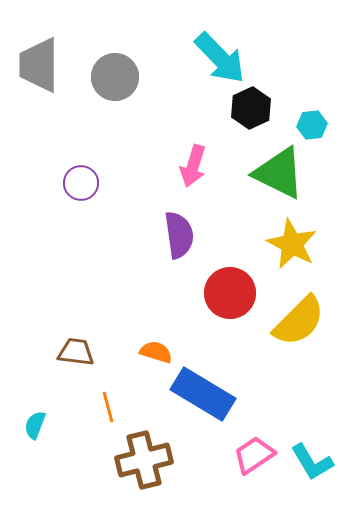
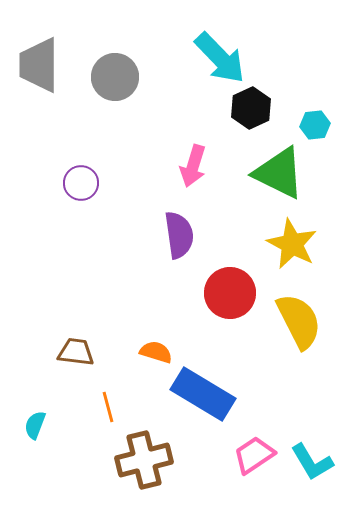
cyan hexagon: moved 3 px right
yellow semicircle: rotated 72 degrees counterclockwise
